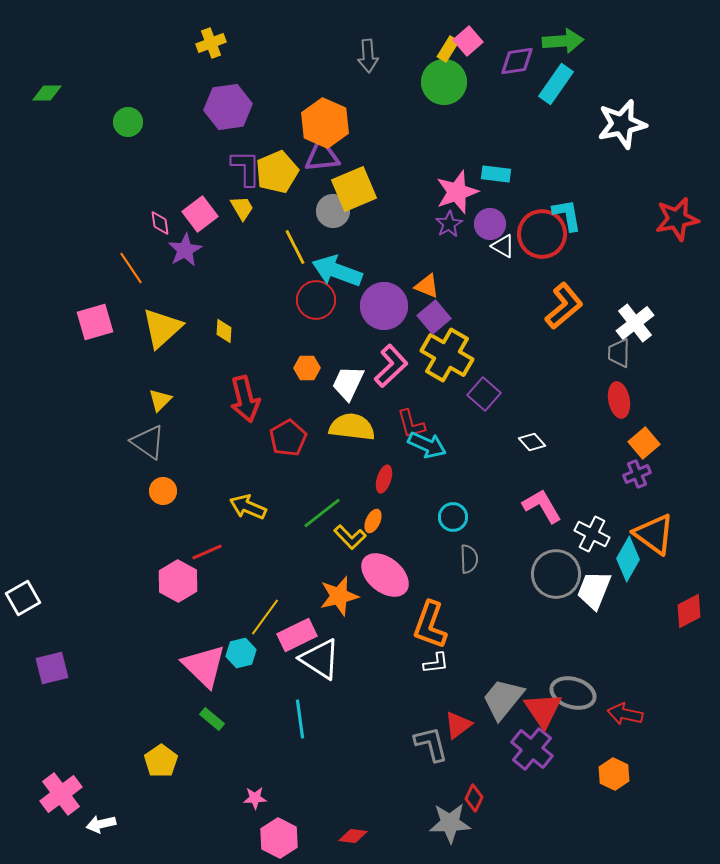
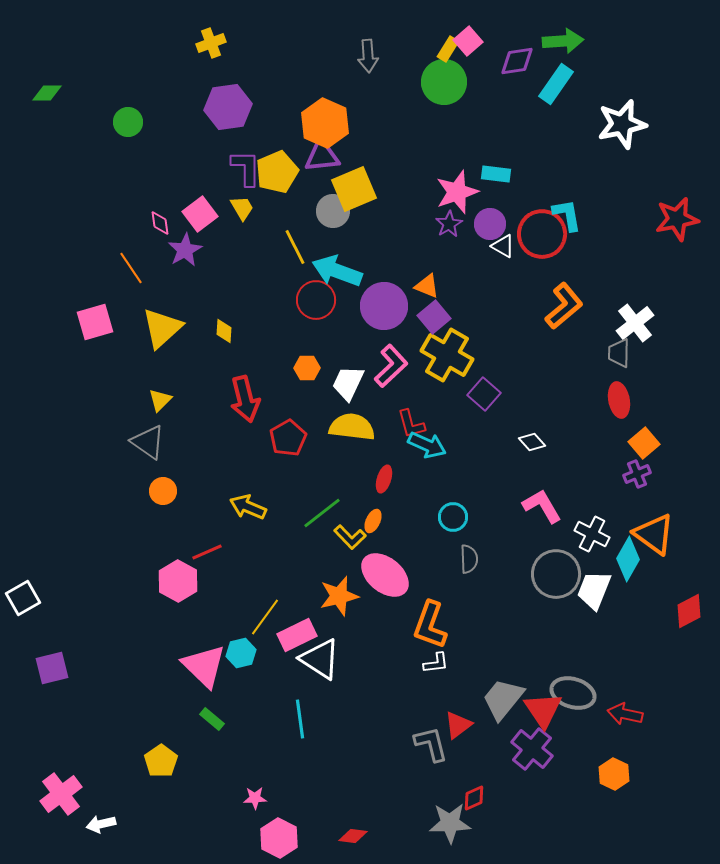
red diamond at (474, 798): rotated 40 degrees clockwise
